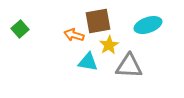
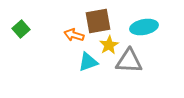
cyan ellipse: moved 4 px left, 2 px down; rotated 8 degrees clockwise
green square: moved 1 px right
cyan triangle: rotated 30 degrees counterclockwise
gray triangle: moved 5 px up
